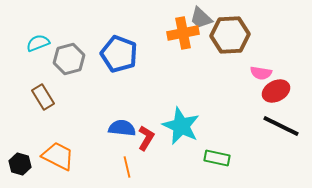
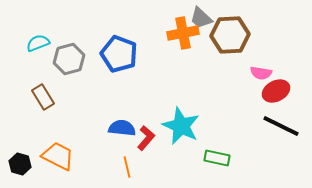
red L-shape: rotated 10 degrees clockwise
